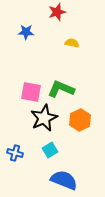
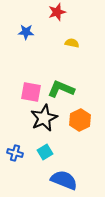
cyan square: moved 5 px left, 2 px down
